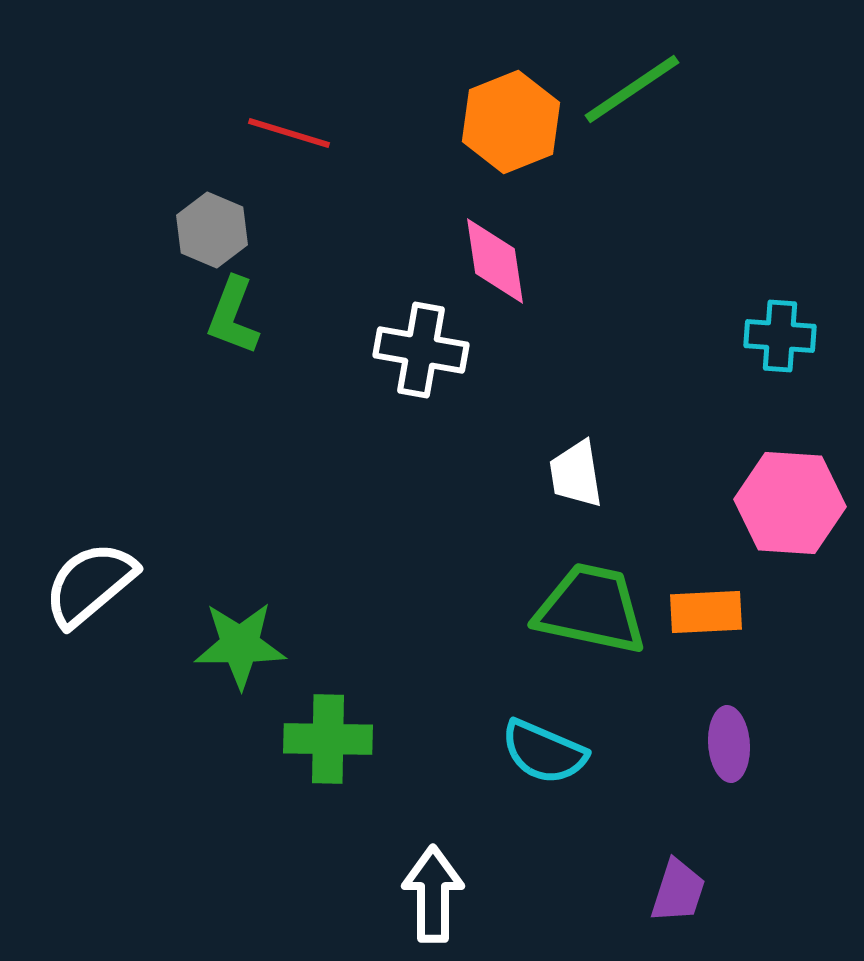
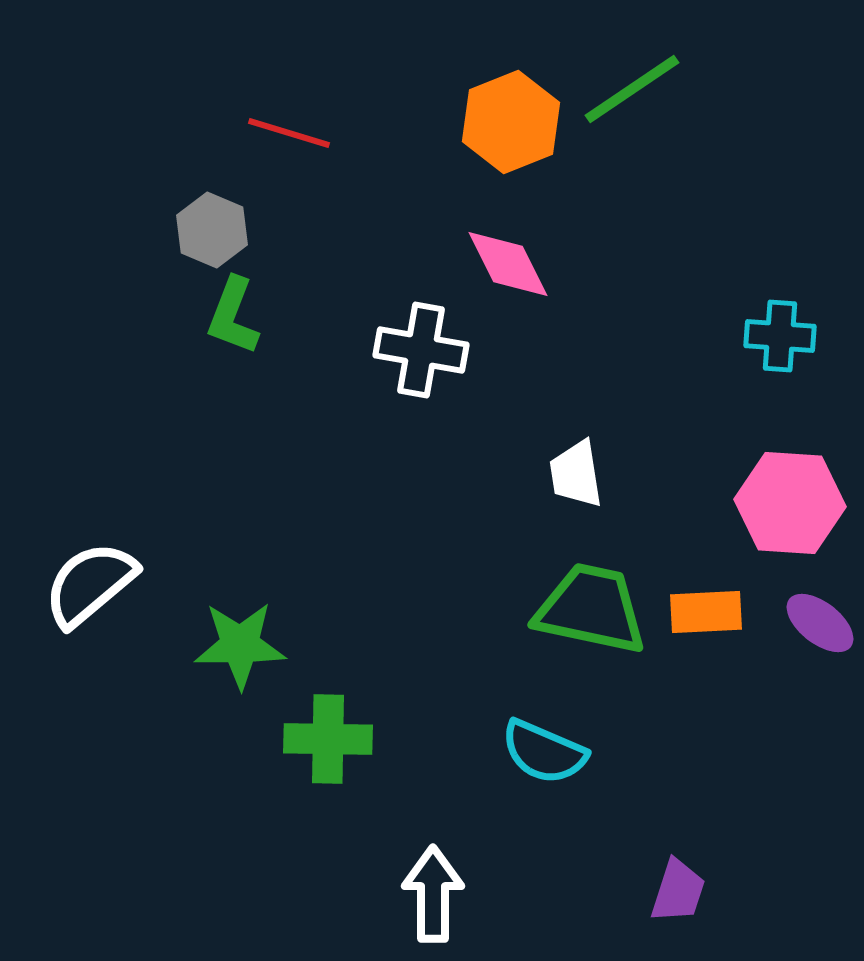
pink diamond: moved 13 px right, 3 px down; rotated 18 degrees counterclockwise
purple ellipse: moved 91 px right, 121 px up; rotated 48 degrees counterclockwise
